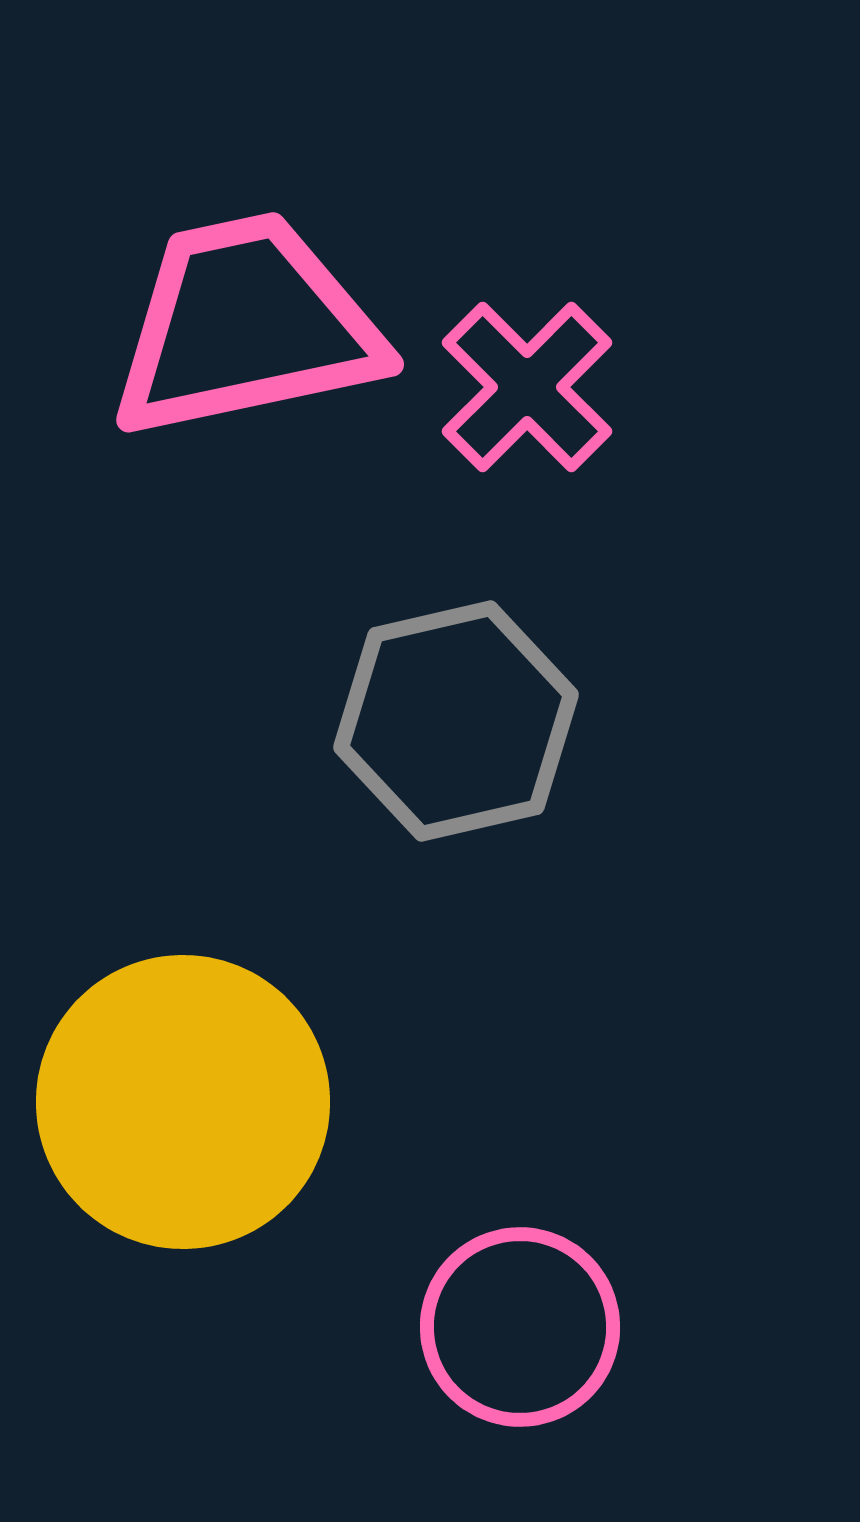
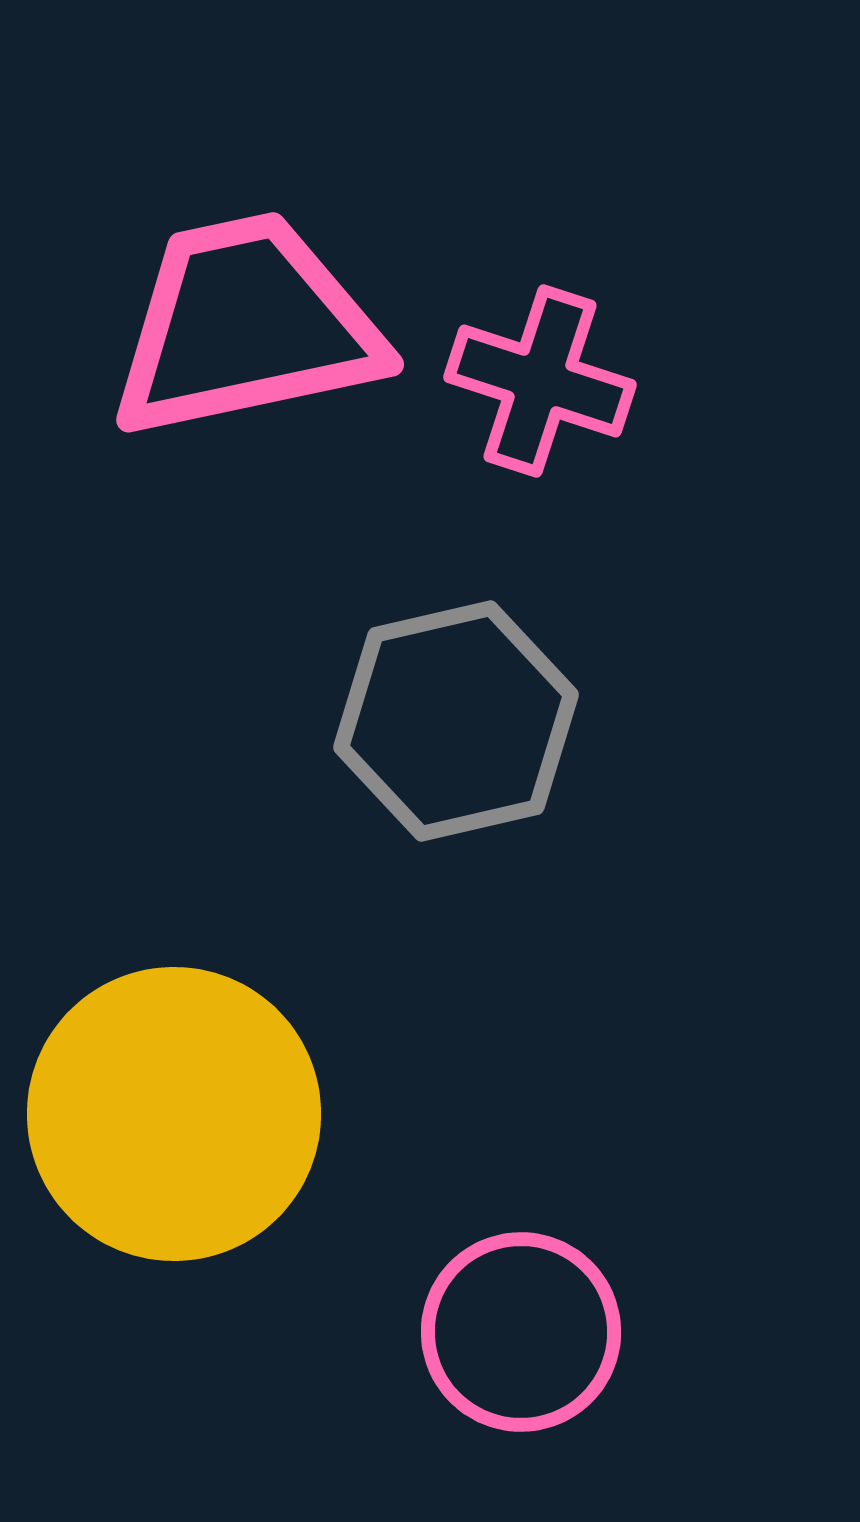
pink cross: moved 13 px right, 6 px up; rotated 27 degrees counterclockwise
yellow circle: moved 9 px left, 12 px down
pink circle: moved 1 px right, 5 px down
